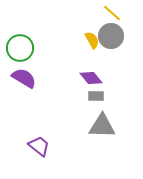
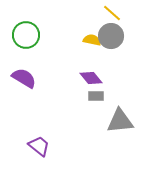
yellow semicircle: rotated 48 degrees counterclockwise
green circle: moved 6 px right, 13 px up
gray triangle: moved 18 px right, 5 px up; rotated 8 degrees counterclockwise
